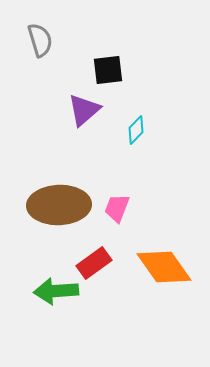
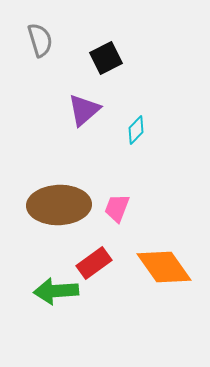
black square: moved 2 px left, 12 px up; rotated 20 degrees counterclockwise
